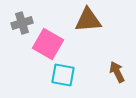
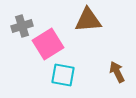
gray cross: moved 3 px down
pink square: rotated 28 degrees clockwise
